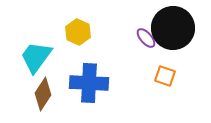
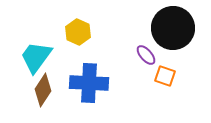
purple ellipse: moved 17 px down
brown diamond: moved 4 px up
